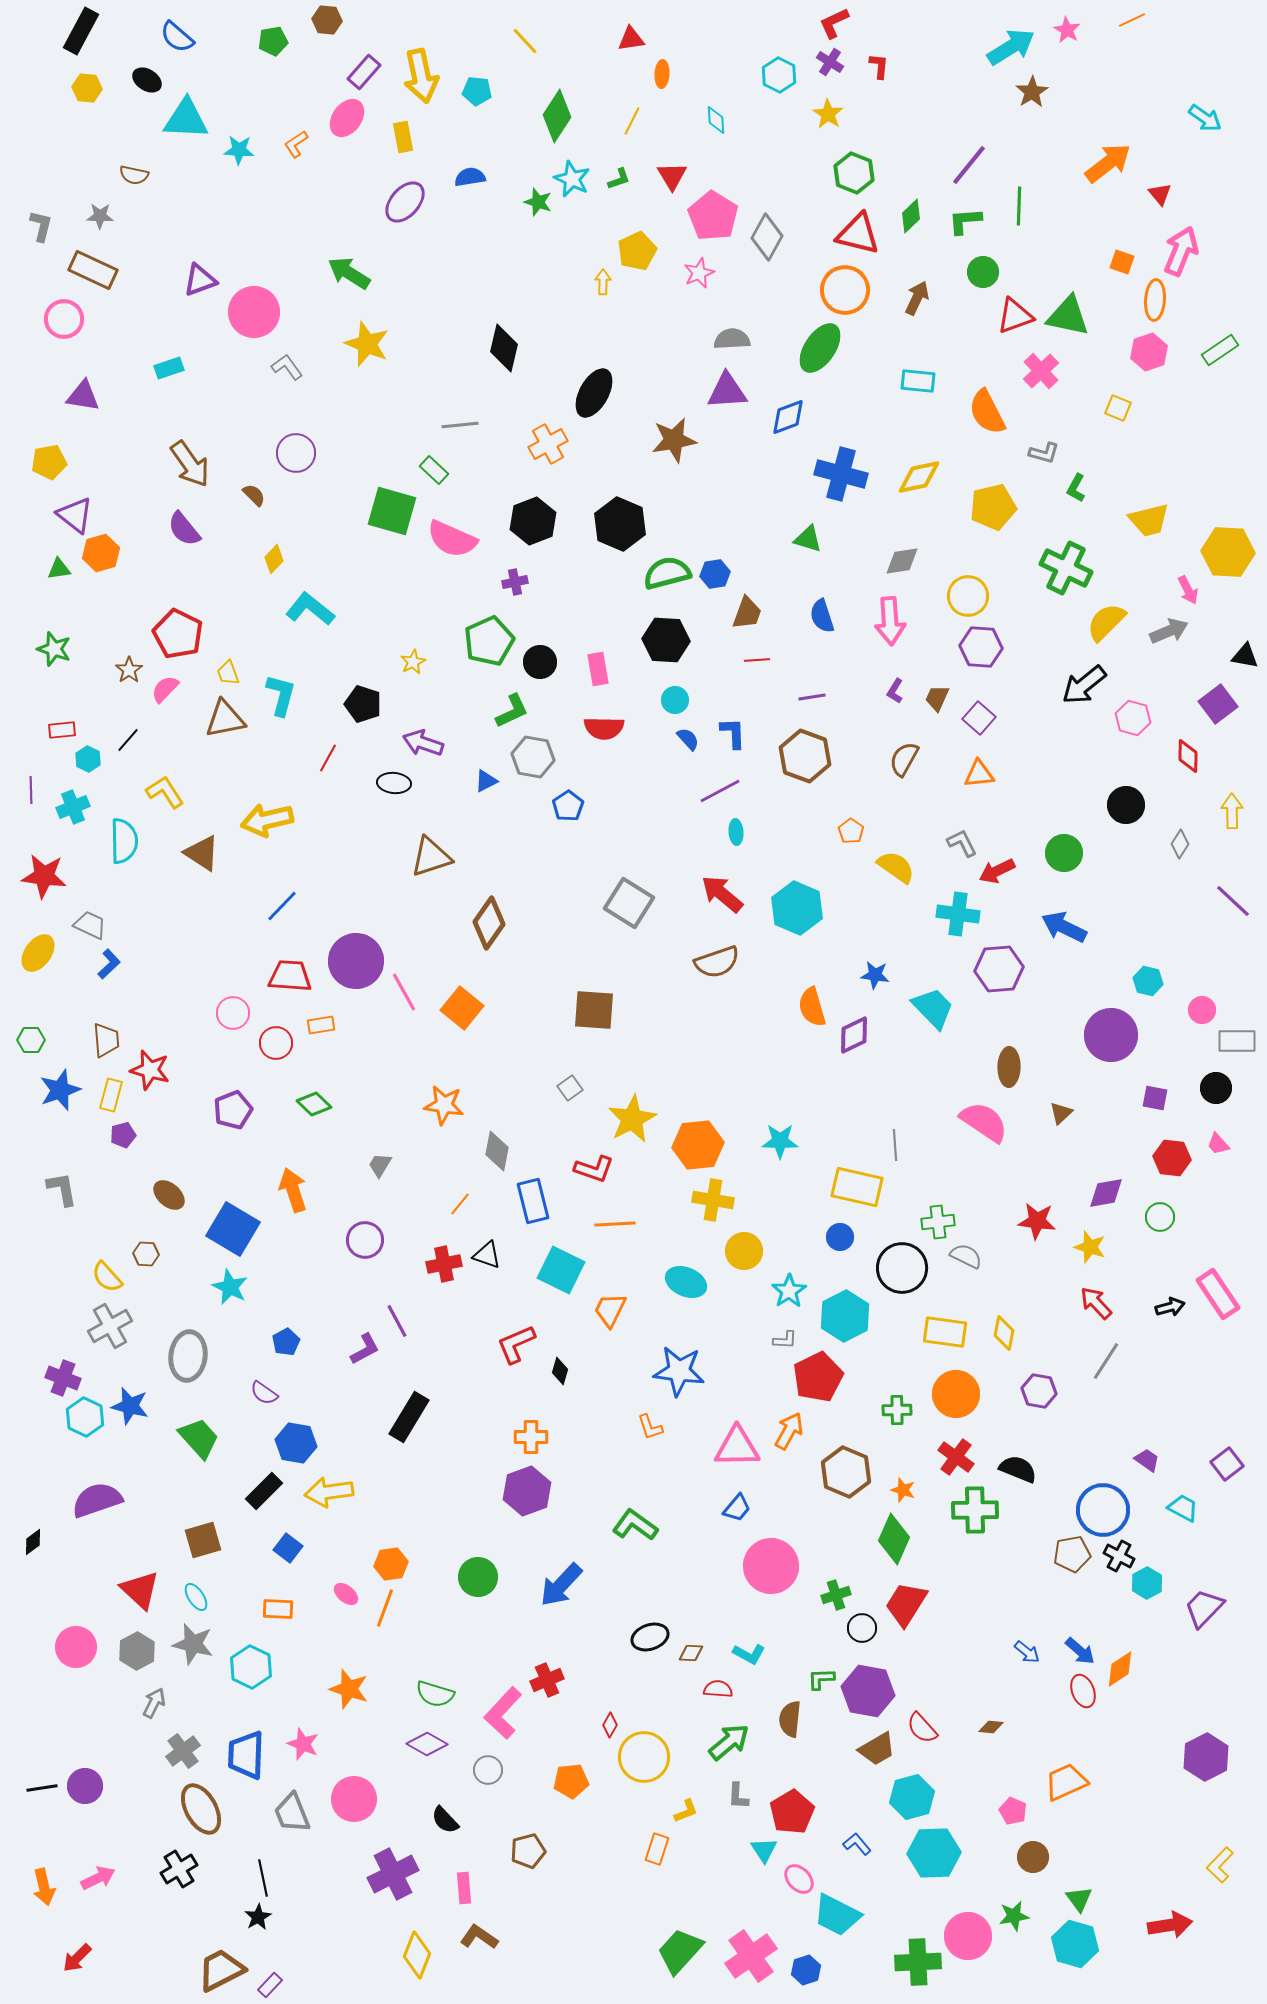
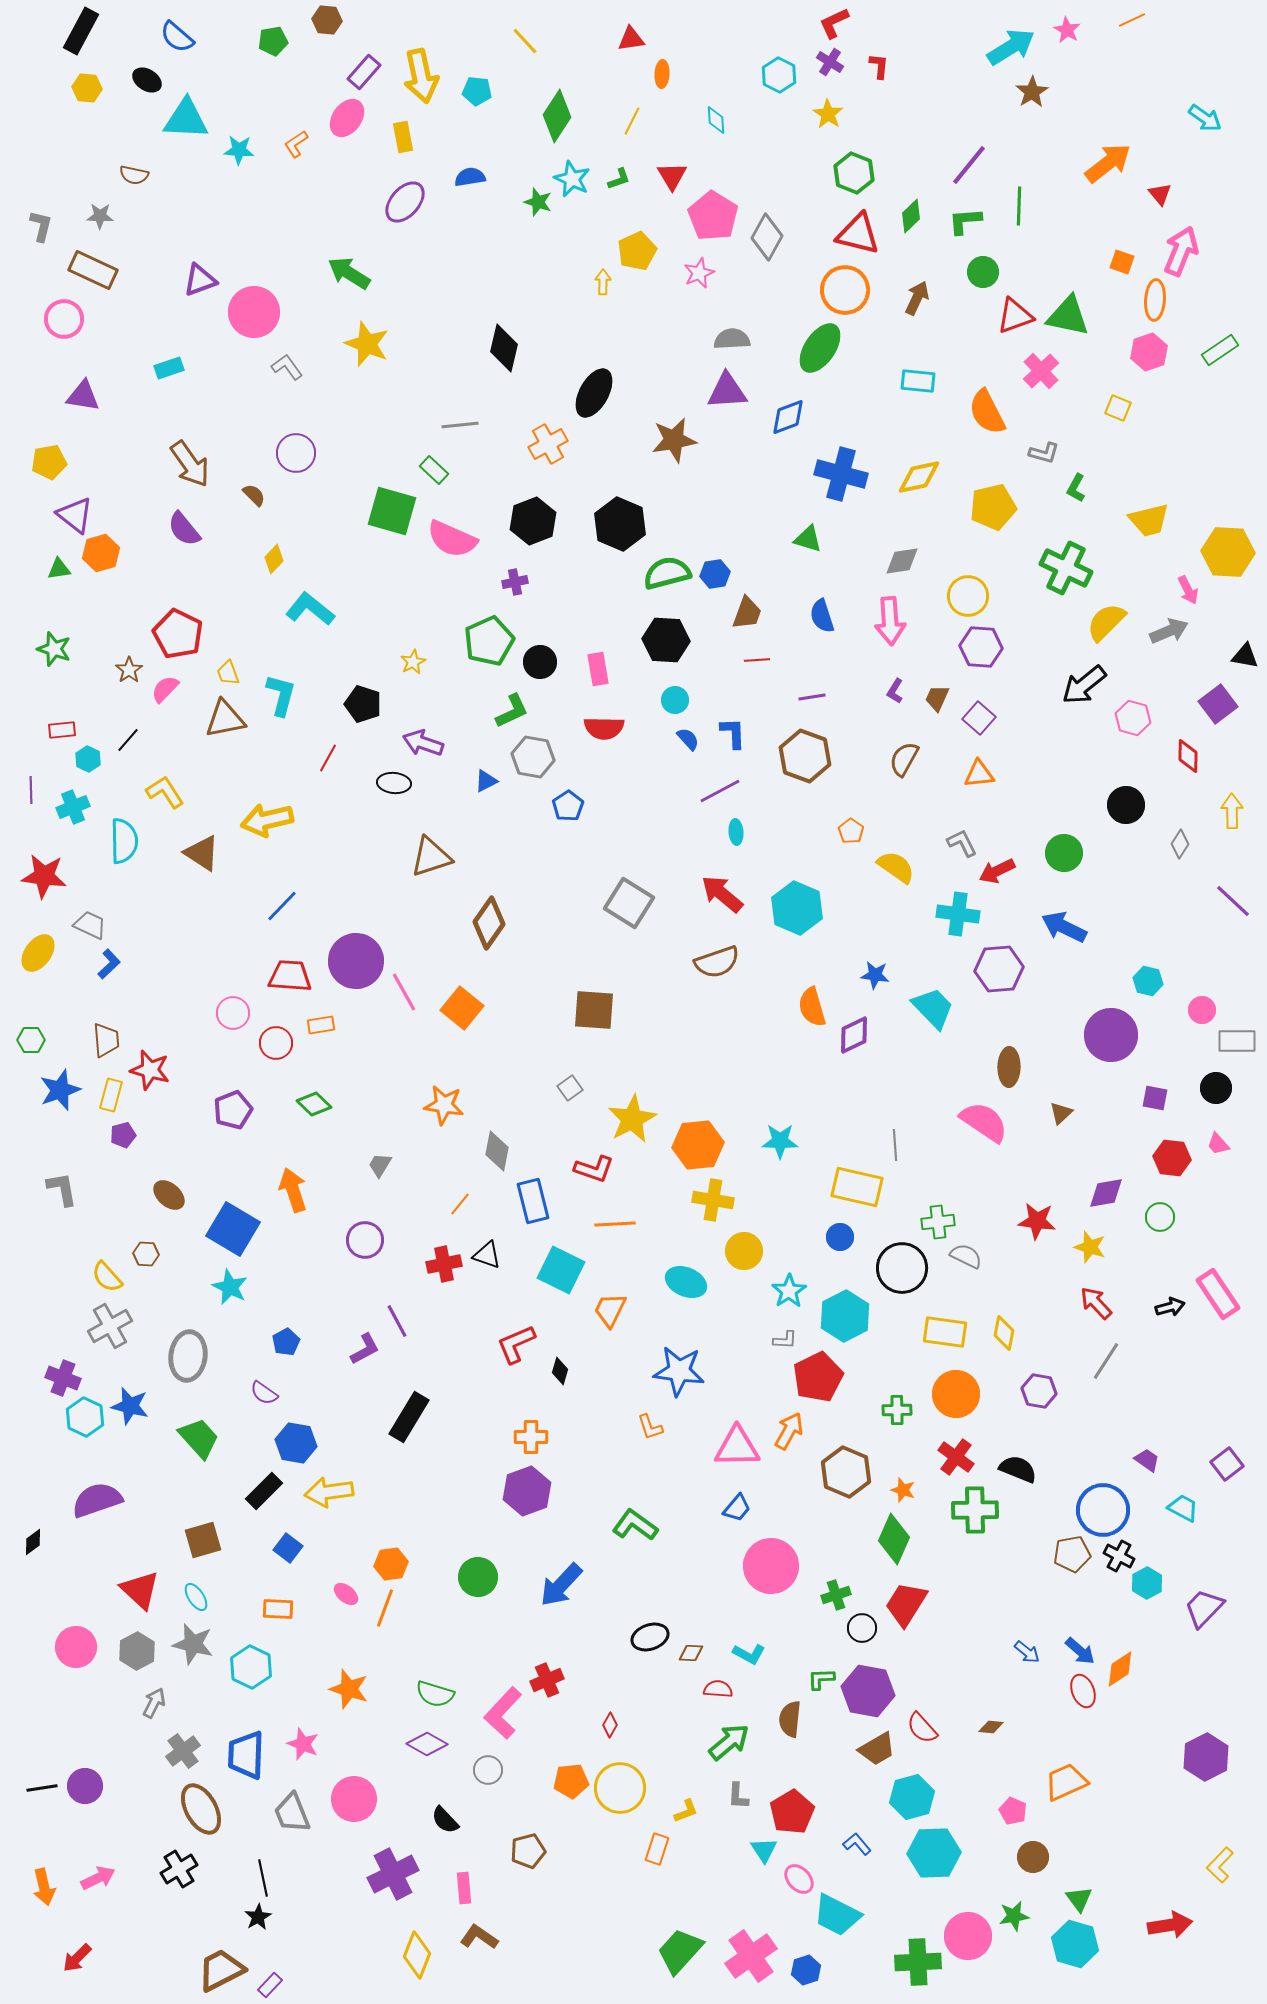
yellow circle at (644, 1757): moved 24 px left, 31 px down
